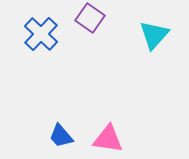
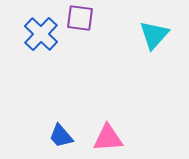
purple square: moved 10 px left; rotated 28 degrees counterclockwise
pink triangle: moved 1 px up; rotated 12 degrees counterclockwise
